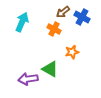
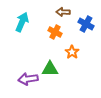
brown arrow: rotated 40 degrees clockwise
blue cross: moved 4 px right, 7 px down
orange cross: moved 1 px right, 3 px down
orange star: rotated 24 degrees counterclockwise
green triangle: rotated 30 degrees counterclockwise
